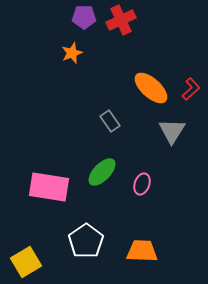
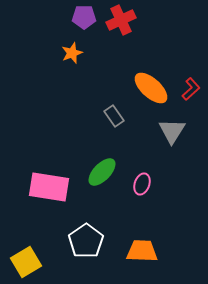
gray rectangle: moved 4 px right, 5 px up
